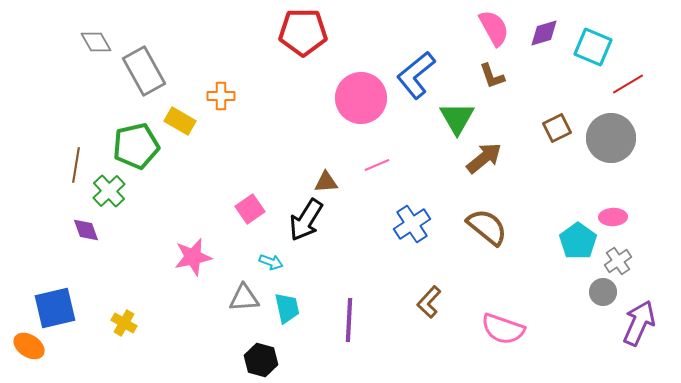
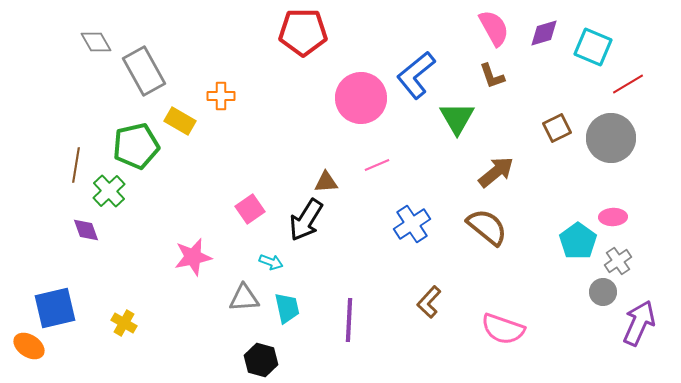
brown arrow at (484, 158): moved 12 px right, 14 px down
